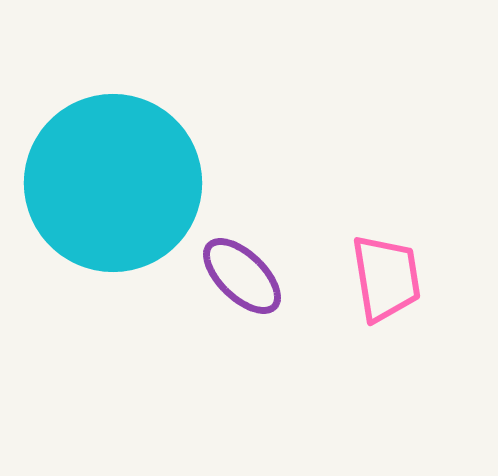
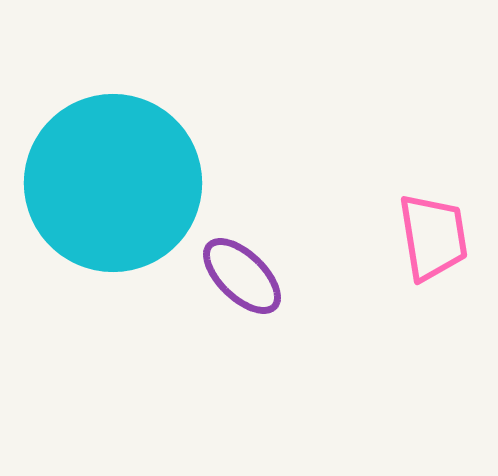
pink trapezoid: moved 47 px right, 41 px up
